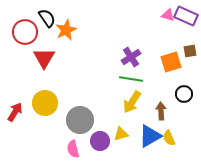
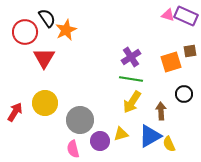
yellow semicircle: moved 6 px down
